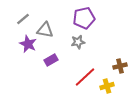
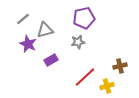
gray triangle: rotated 24 degrees counterclockwise
